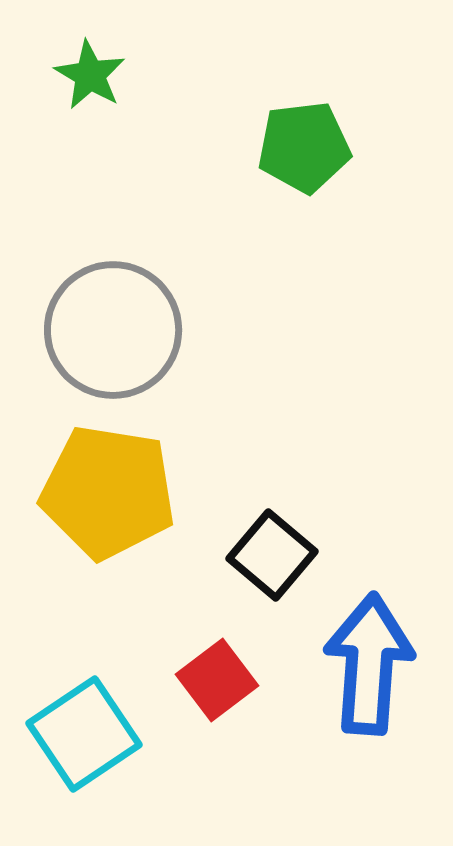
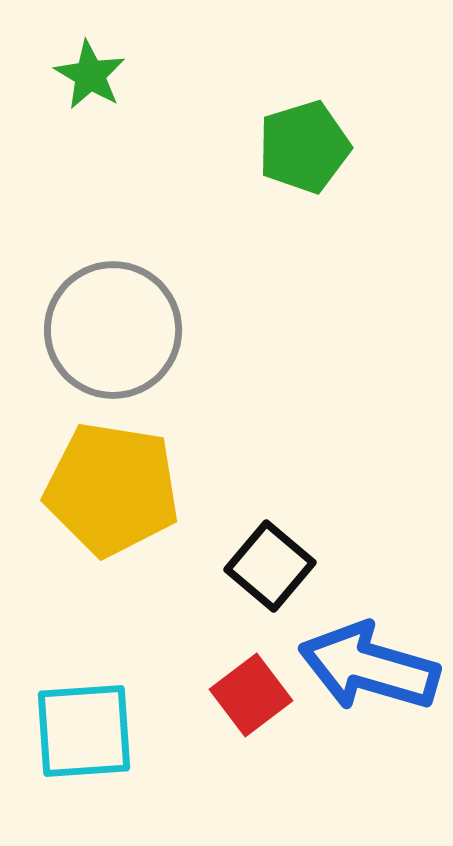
green pentagon: rotated 10 degrees counterclockwise
yellow pentagon: moved 4 px right, 3 px up
black square: moved 2 px left, 11 px down
blue arrow: moved 3 px down; rotated 78 degrees counterclockwise
red square: moved 34 px right, 15 px down
cyan square: moved 3 px up; rotated 30 degrees clockwise
